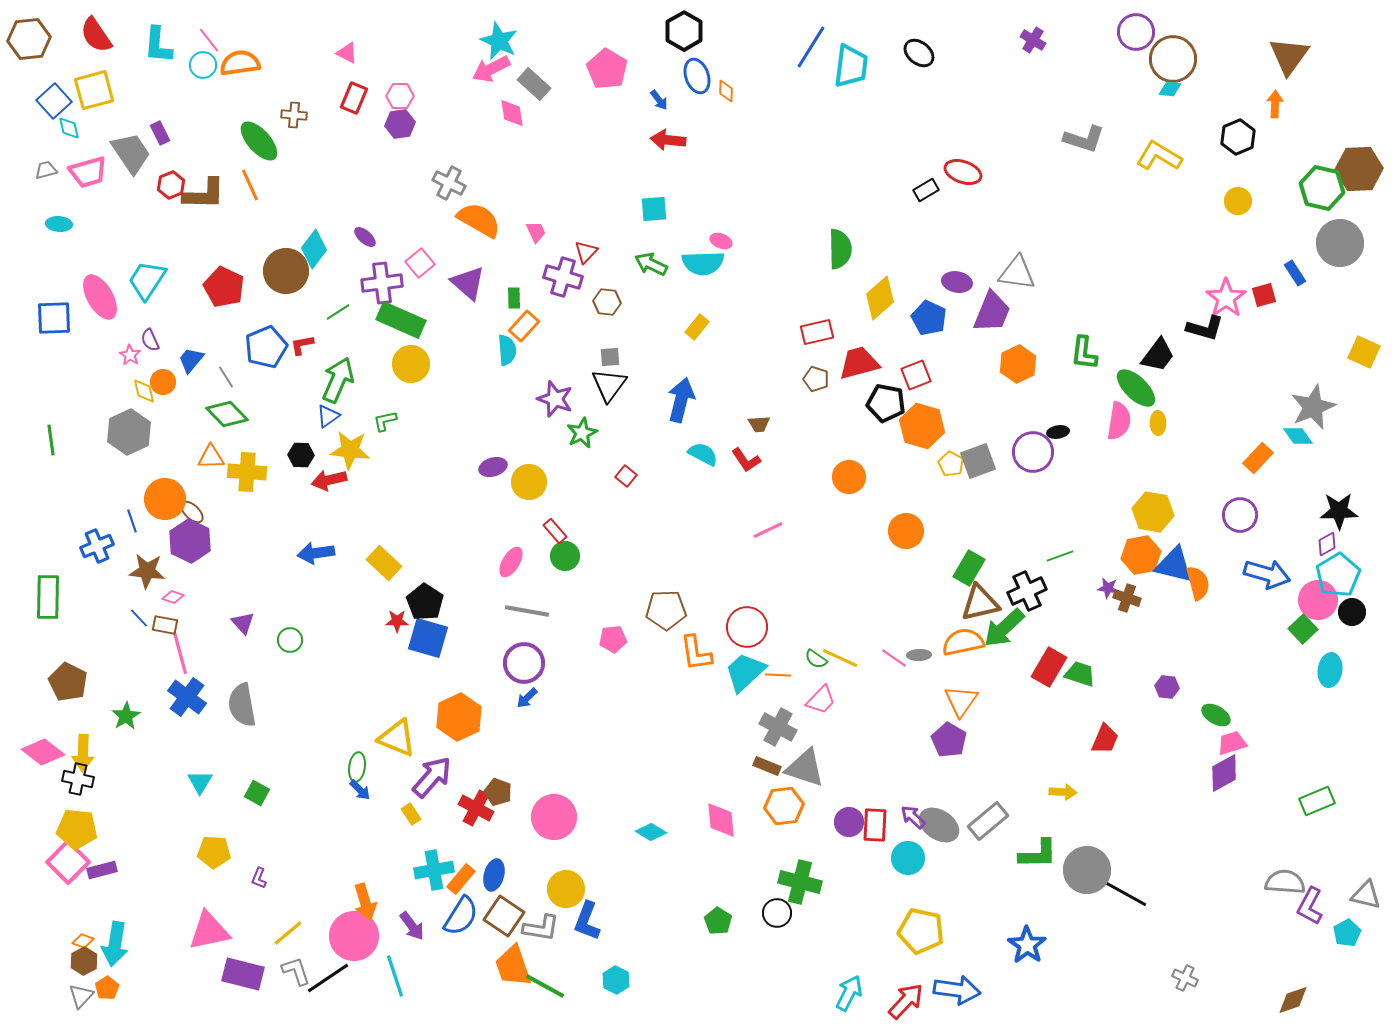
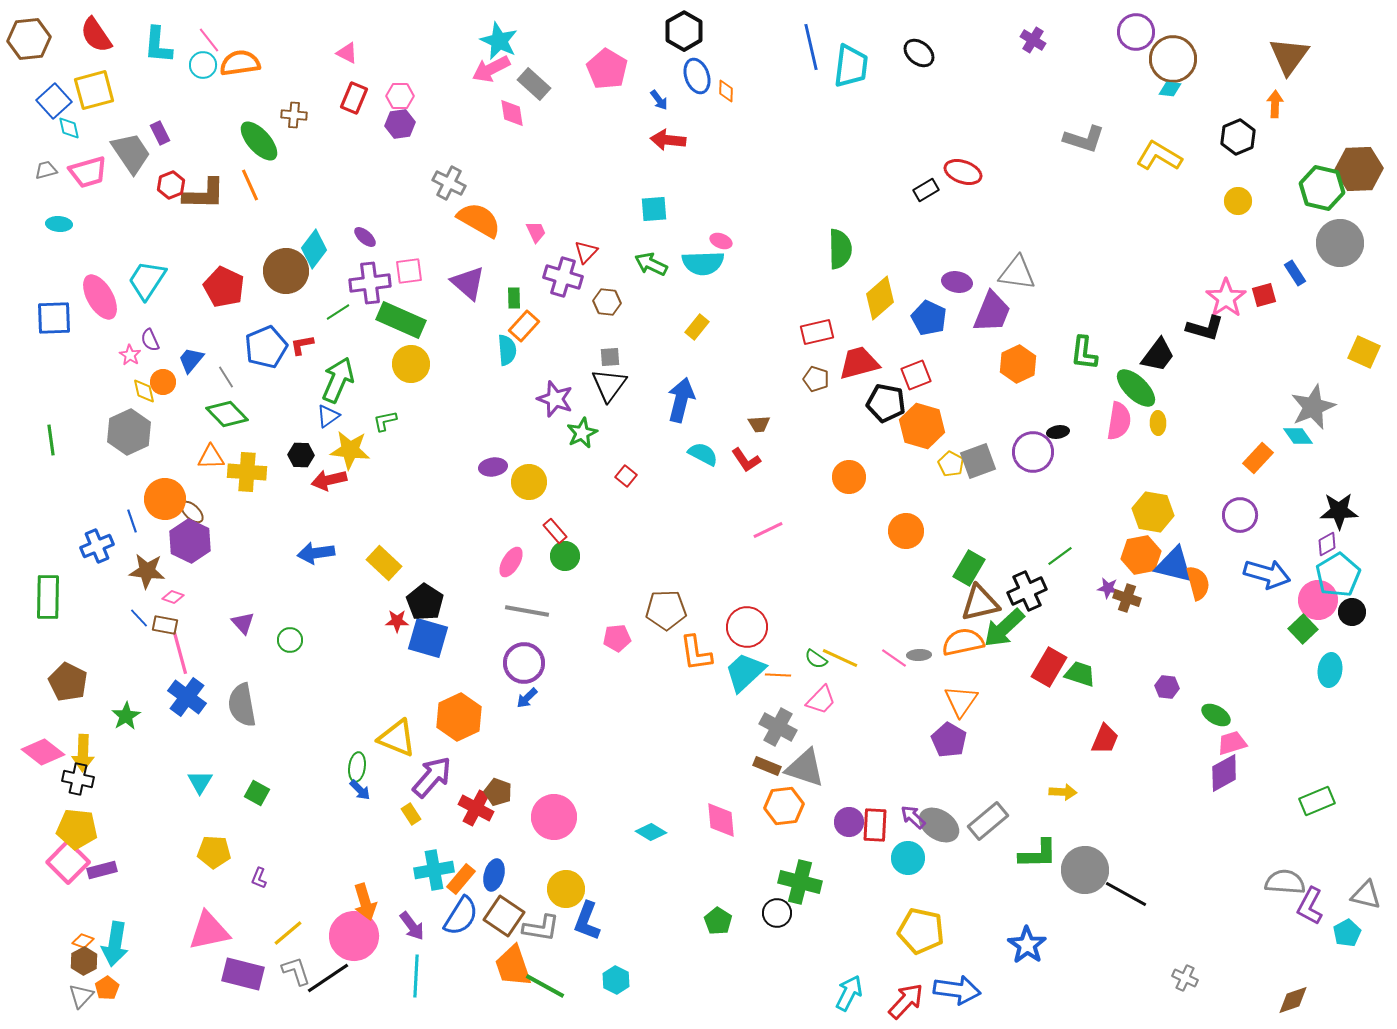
blue line at (811, 47): rotated 45 degrees counterclockwise
pink square at (420, 263): moved 11 px left, 8 px down; rotated 32 degrees clockwise
purple cross at (382, 283): moved 12 px left
purple ellipse at (493, 467): rotated 8 degrees clockwise
green line at (1060, 556): rotated 16 degrees counterclockwise
pink pentagon at (613, 639): moved 4 px right, 1 px up
gray circle at (1087, 870): moved 2 px left
cyan line at (395, 976): moved 21 px right; rotated 21 degrees clockwise
